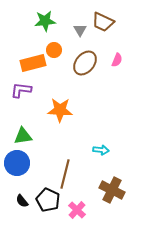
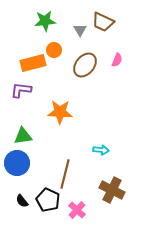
brown ellipse: moved 2 px down
orange star: moved 2 px down
